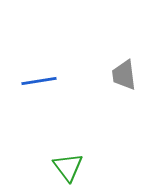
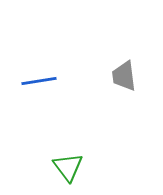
gray trapezoid: moved 1 px down
